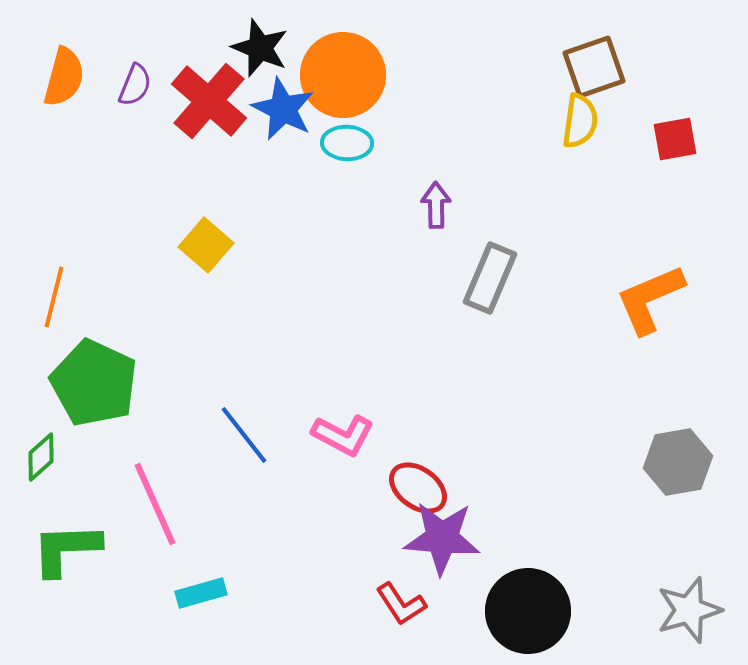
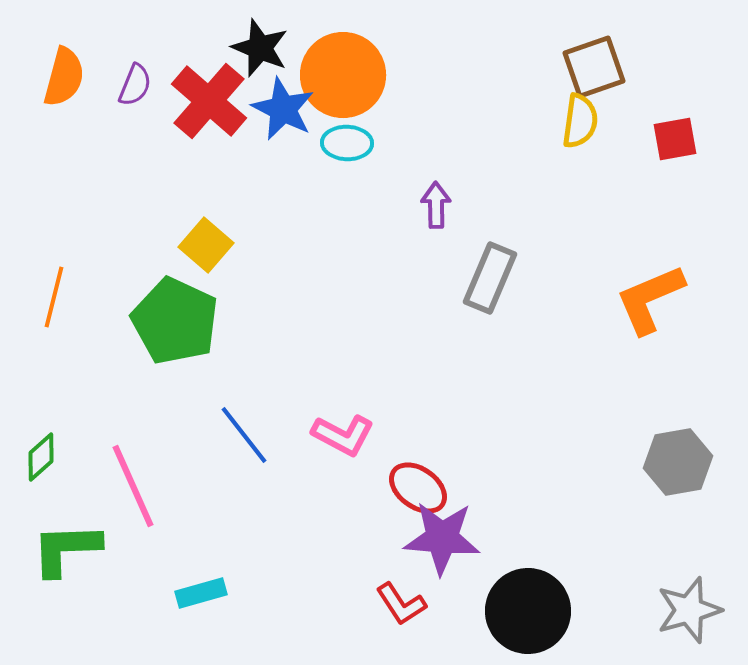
green pentagon: moved 81 px right, 62 px up
pink line: moved 22 px left, 18 px up
